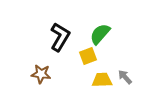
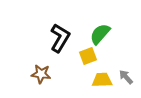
black L-shape: moved 1 px down
gray arrow: moved 1 px right
